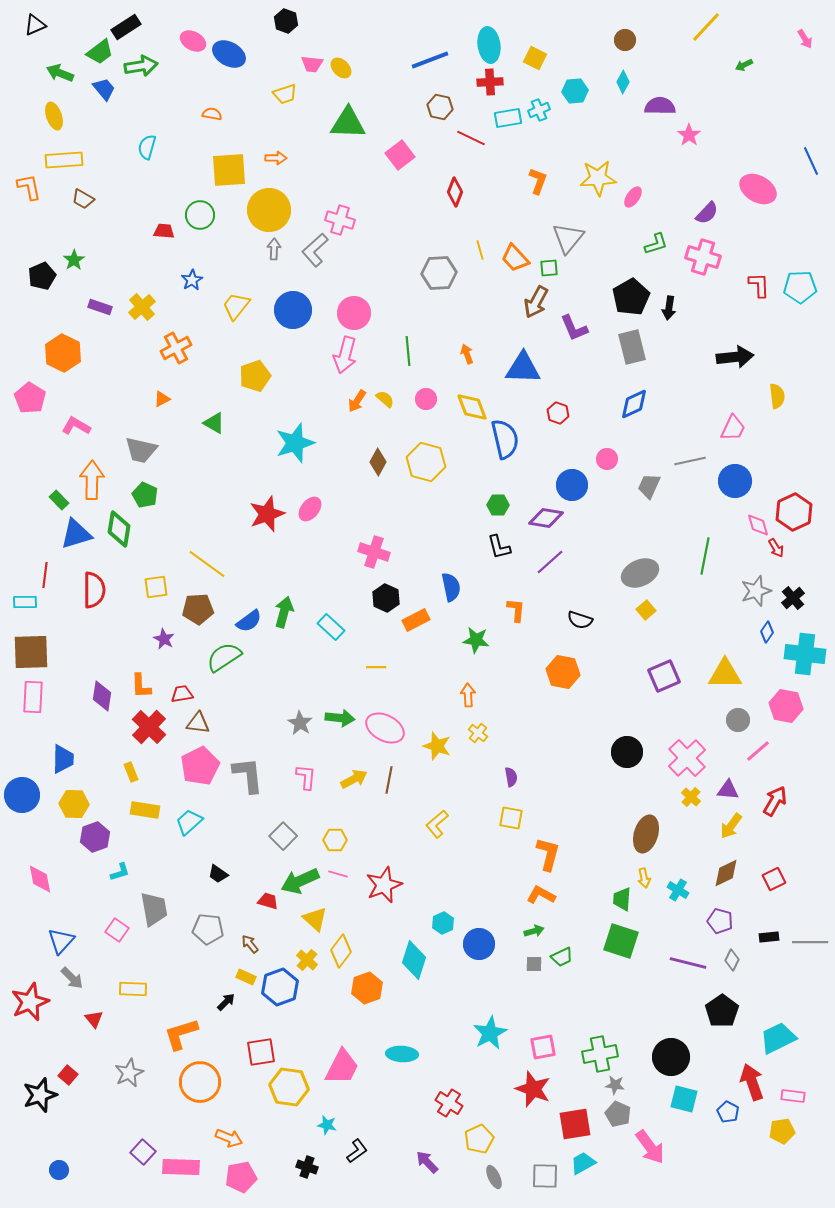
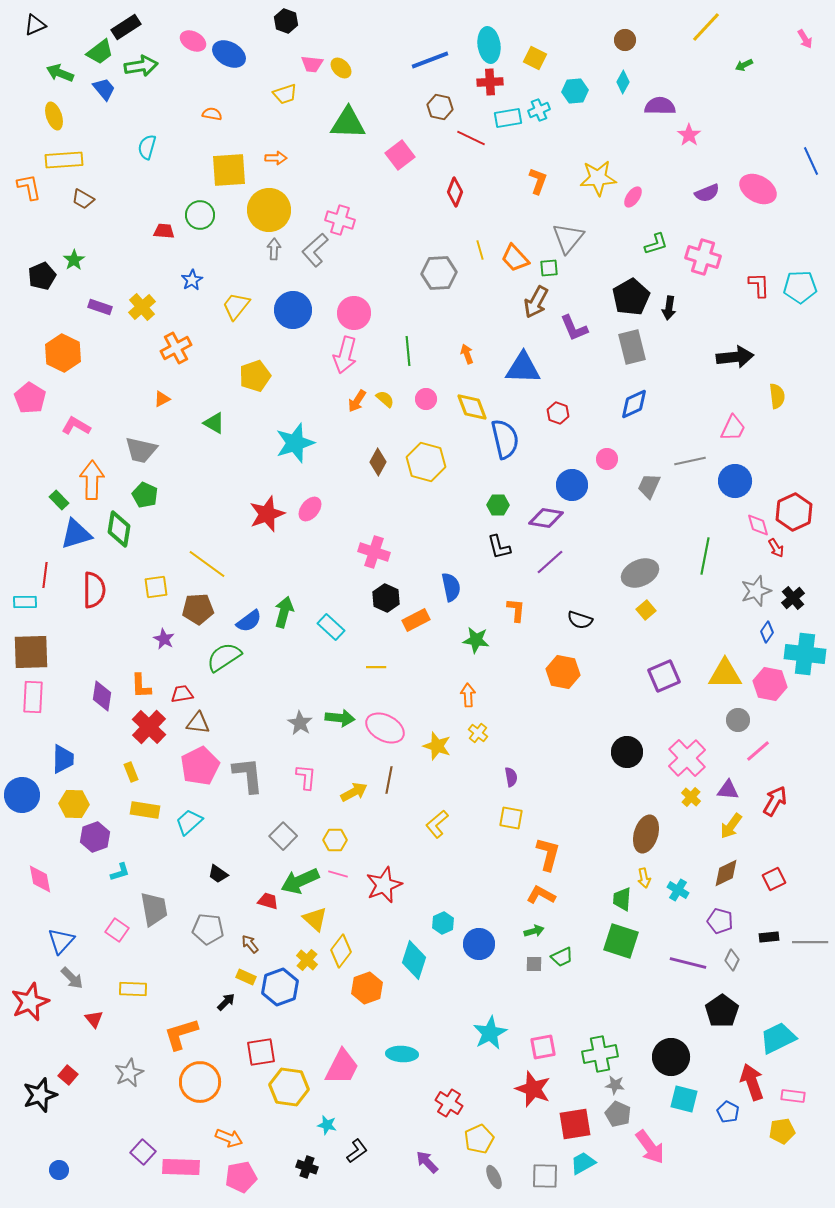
purple semicircle at (707, 213): moved 20 px up; rotated 25 degrees clockwise
pink hexagon at (786, 706): moved 16 px left, 22 px up
yellow arrow at (354, 779): moved 13 px down
